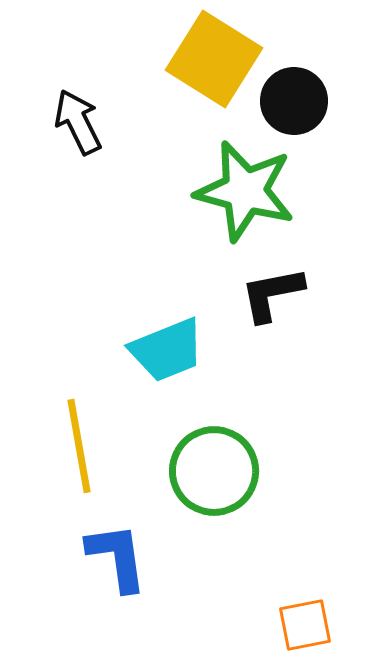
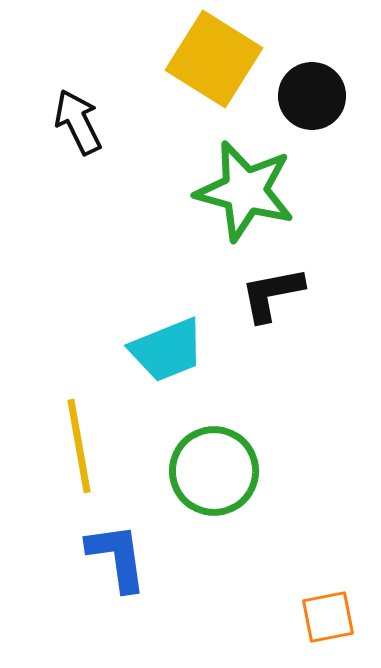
black circle: moved 18 px right, 5 px up
orange square: moved 23 px right, 8 px up
